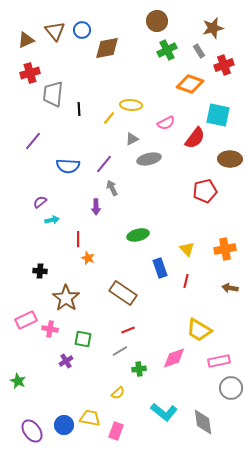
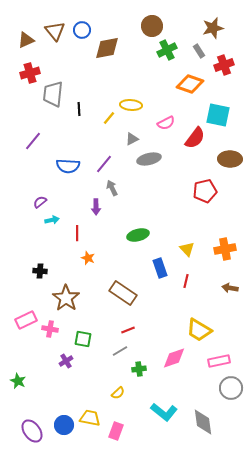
brown circle at (157, 21): moved 5 px left, 5 px down
red line at (78, 239): moved 1 px left, 6 px up
